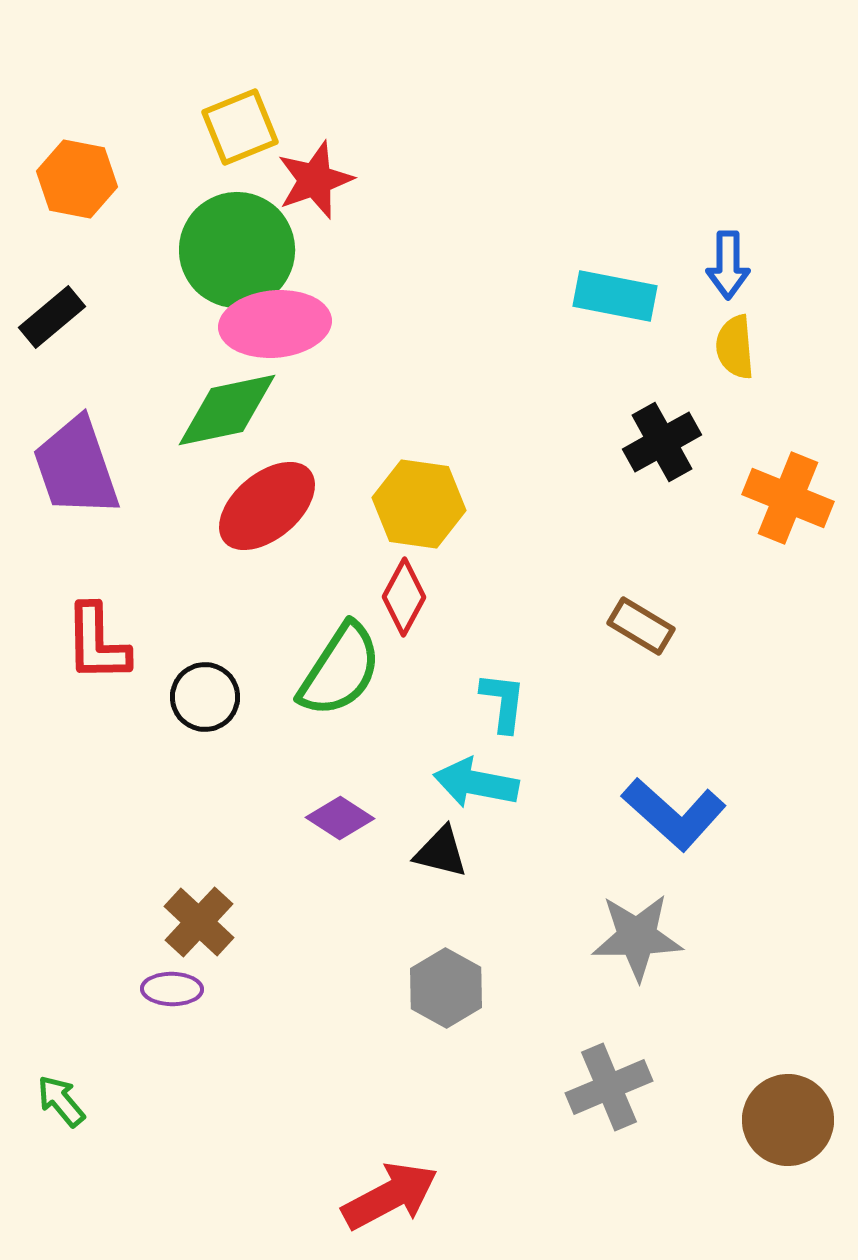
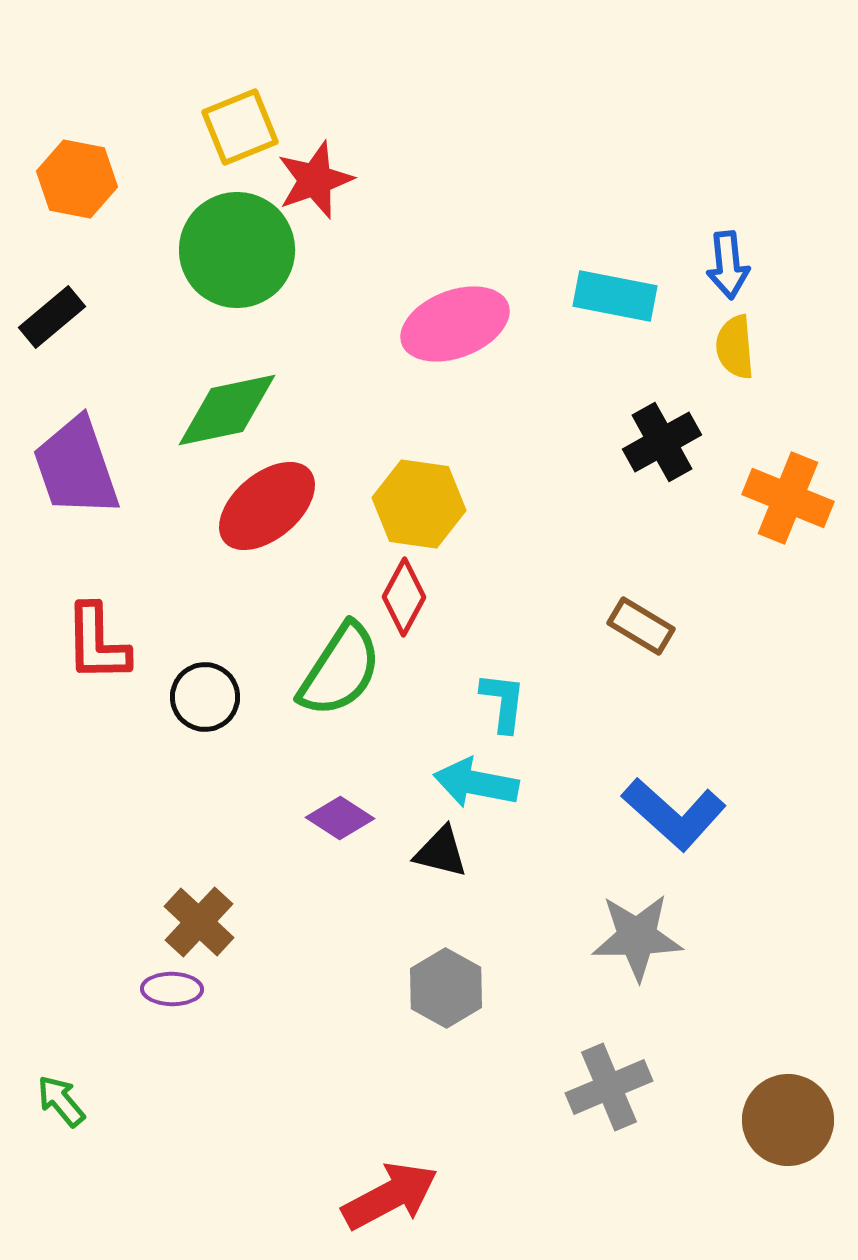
blue arrow: rotated 6 degrees counterclockwise
pink ellipse: moved 180 px right; rotated 16 degrees counterclockwise
